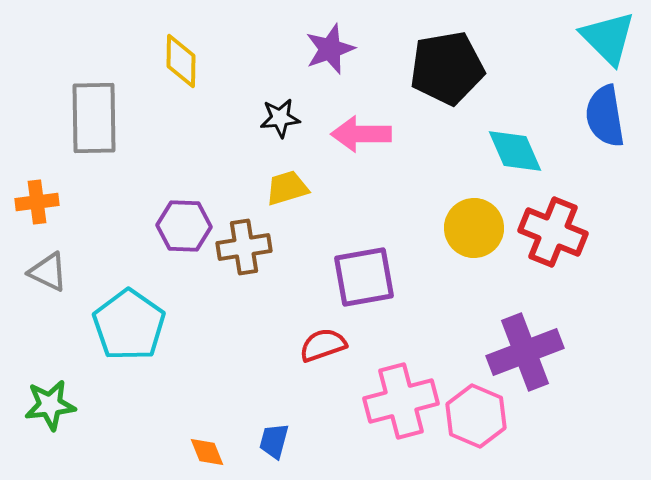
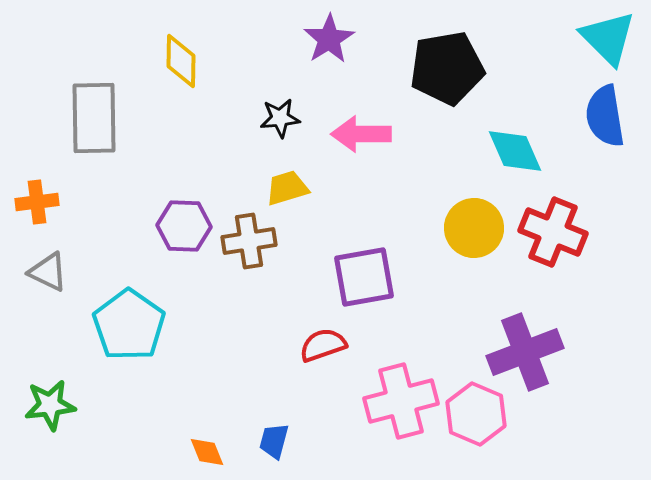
purple star: moved 1 px left, 10 px up; rotated 12 degrees counterclockwise
brown cross: moved 5 px right, 6 px up
pink hexagon: moved 2 px up
